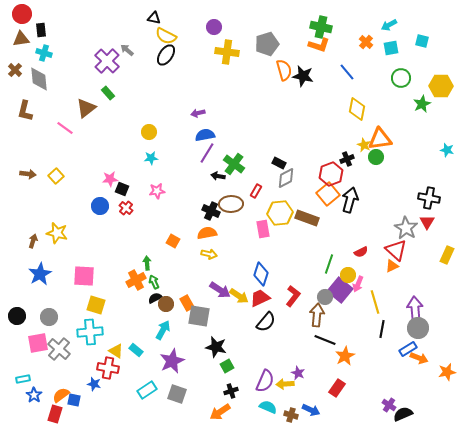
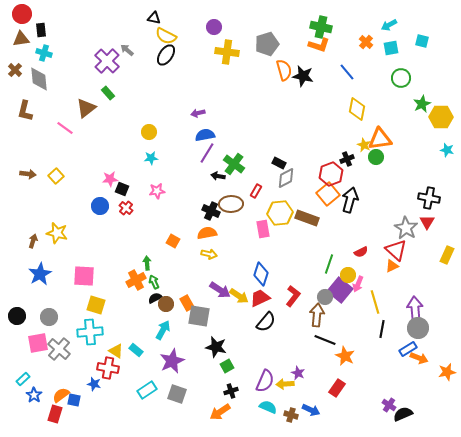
yellow hexagon at (441, 86): moved 31 px down
orange star at (345, 356): rotated 18 degrees counterclockwise
cyan rectangle at (23, 379): rotated 32 degrees counterclockwise
